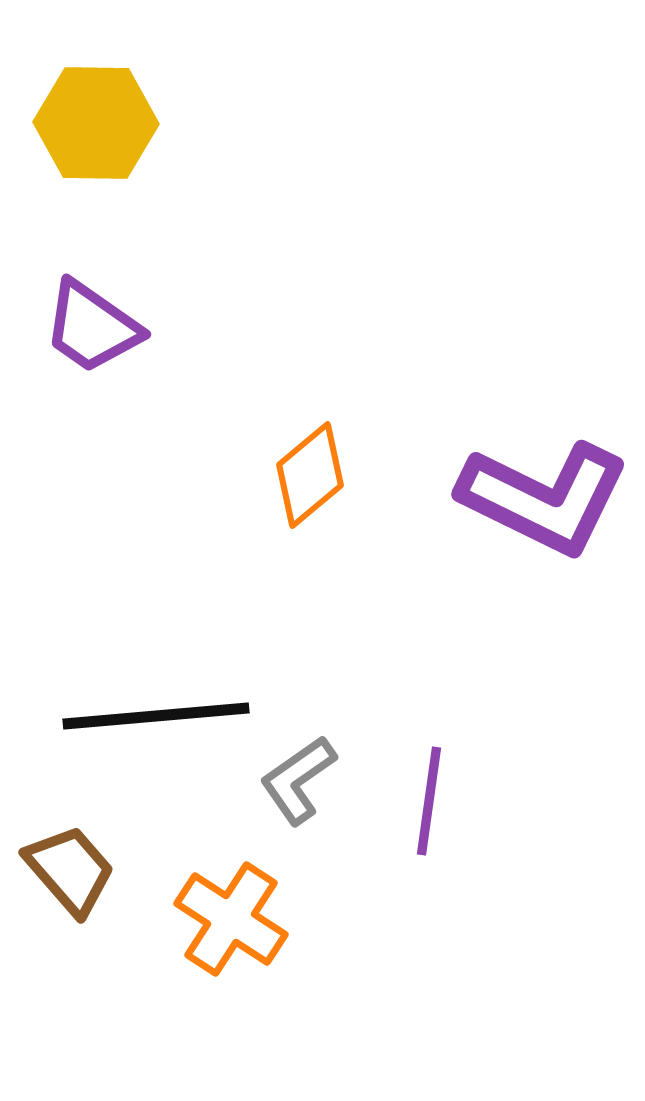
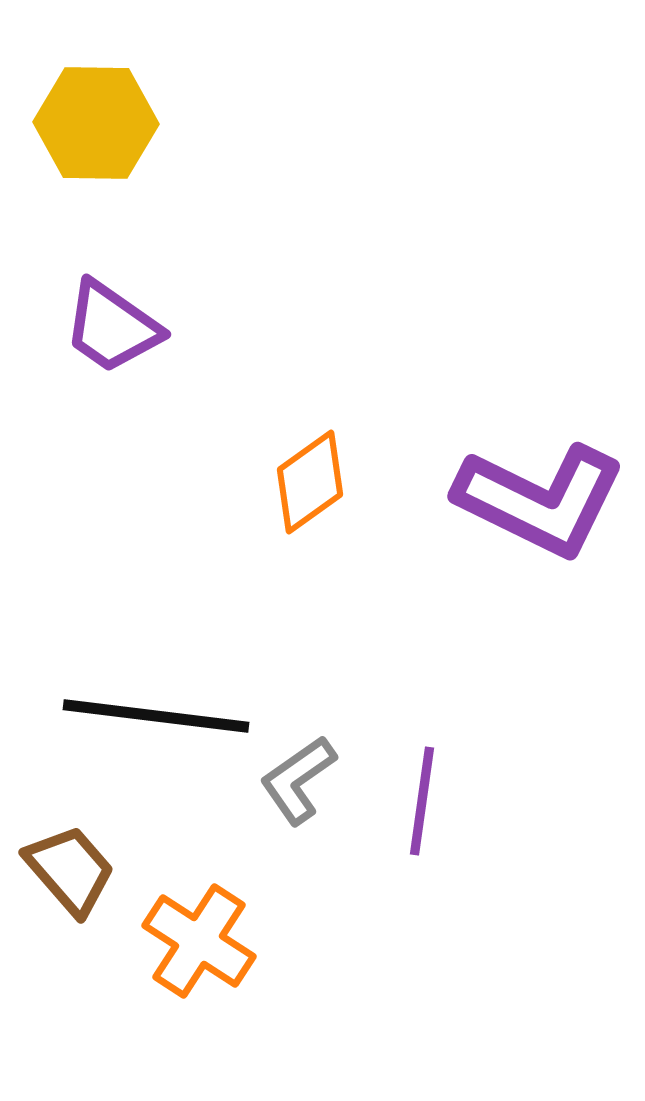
purple trapezoid: moved 20 px right
orange diamond: moved 7 px down; rotated 4 degrees clockwise
purple L-shape: moved 4 px left, 2 px down
black line: rotated 12 degrees clockwise
purple line: moved 7 px left
orange cross: moved 32 px left, 22 px down
